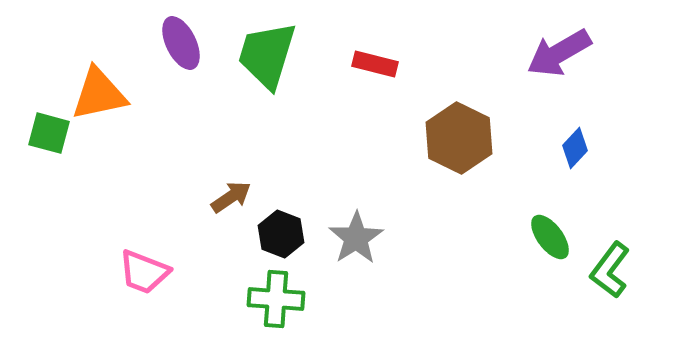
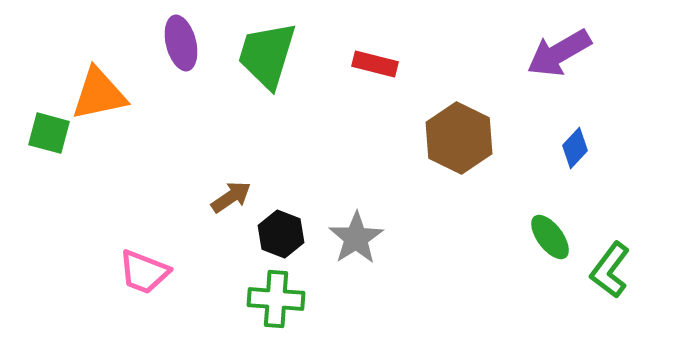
purple ellipse: rotated 12 degrees clockwise
